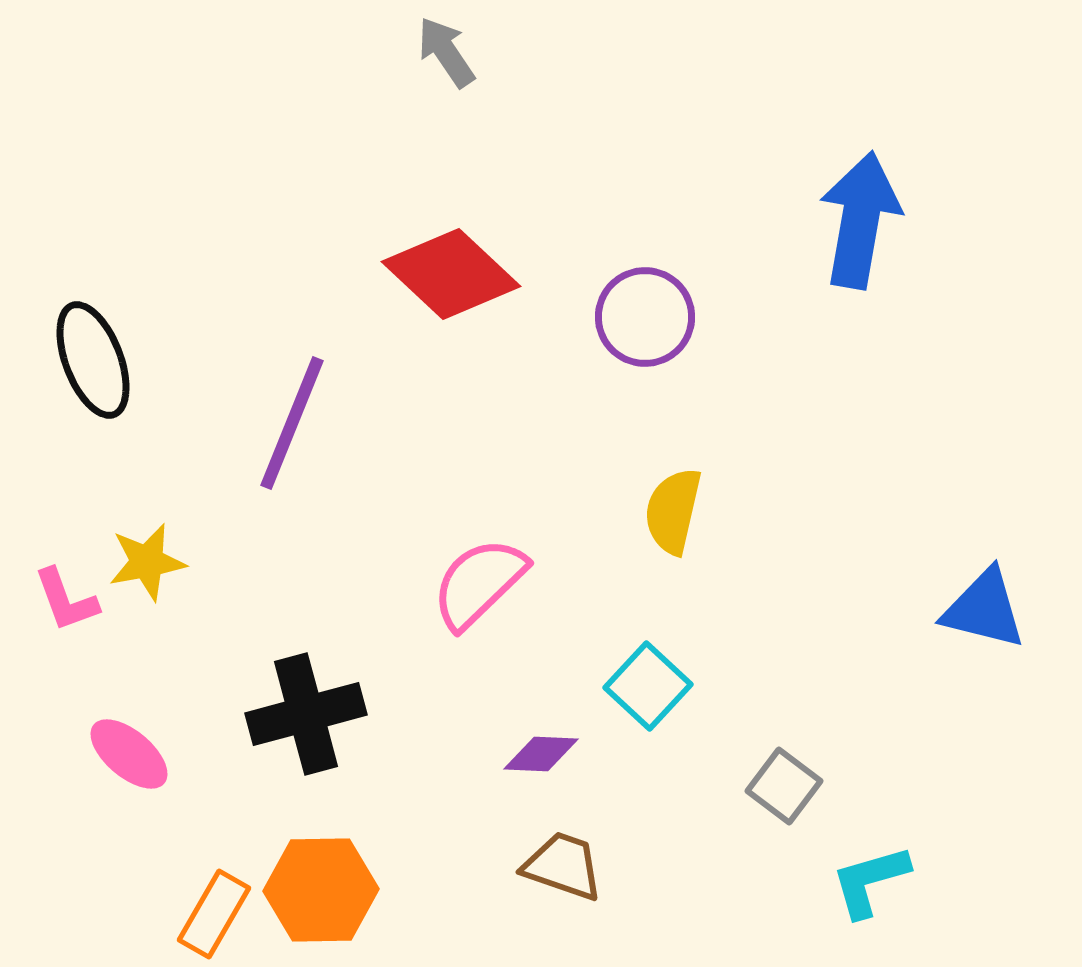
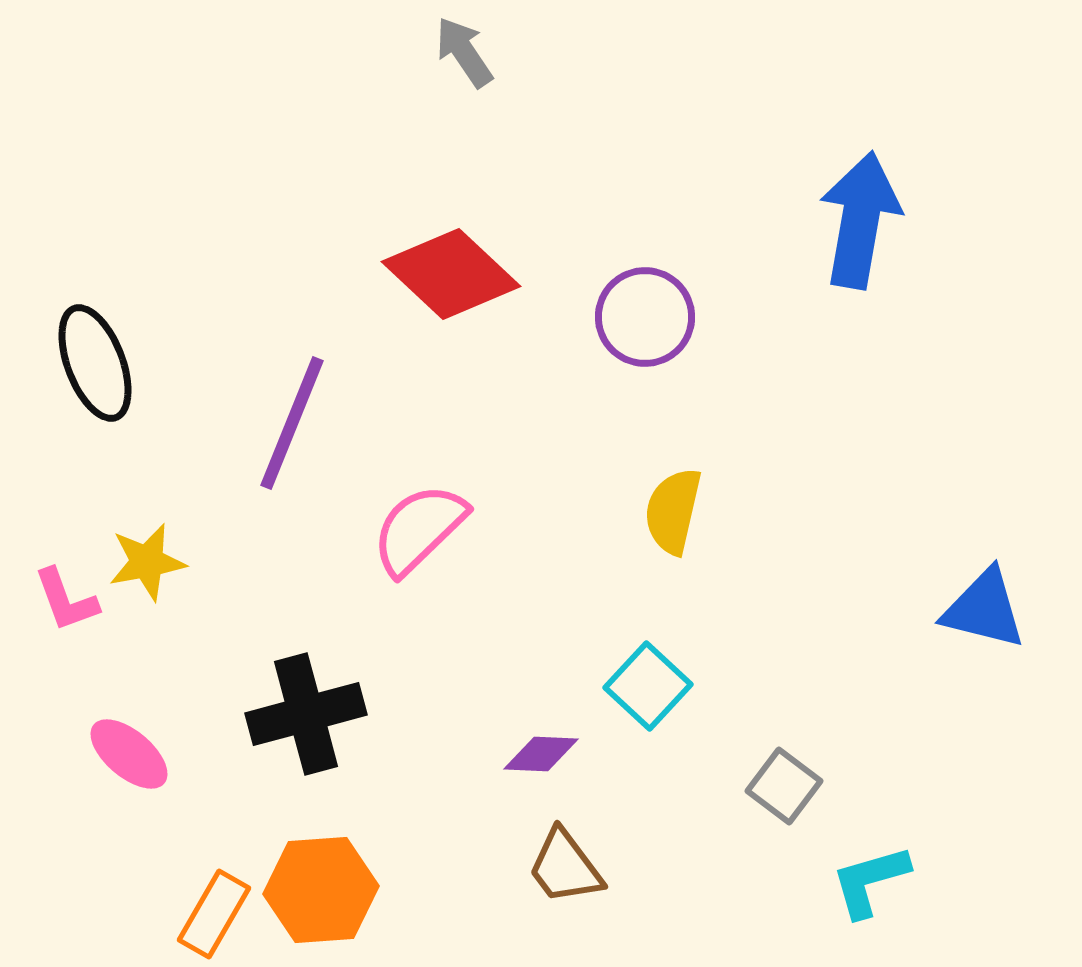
gray arrow: moved 18 px right
black ellipse: moved 2 px right, 3 px down
pink semicircle: moved 60 px left, 54 px up
brown trapezoid: moved 2 px right, 1 px down; rotated 146 degrees counterclockwise
orange hexagon: rotated 3 degrees counterclockwise
